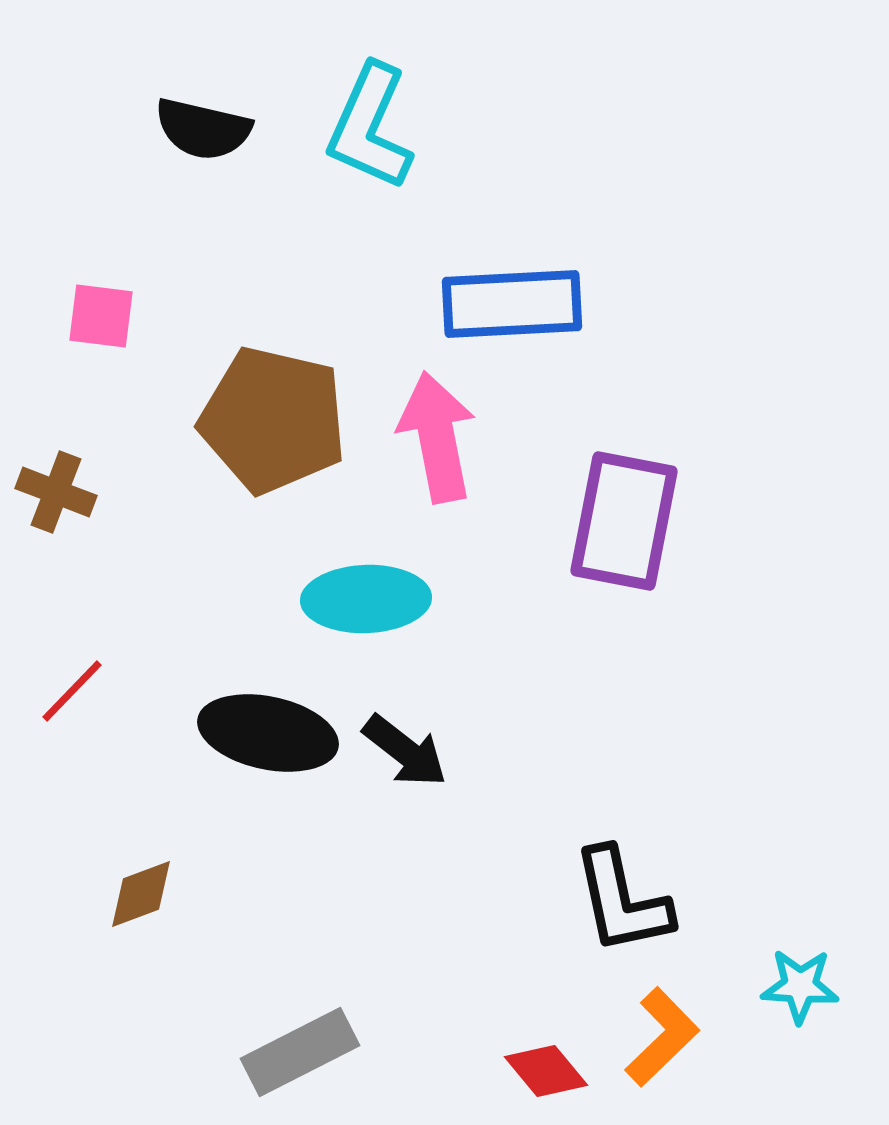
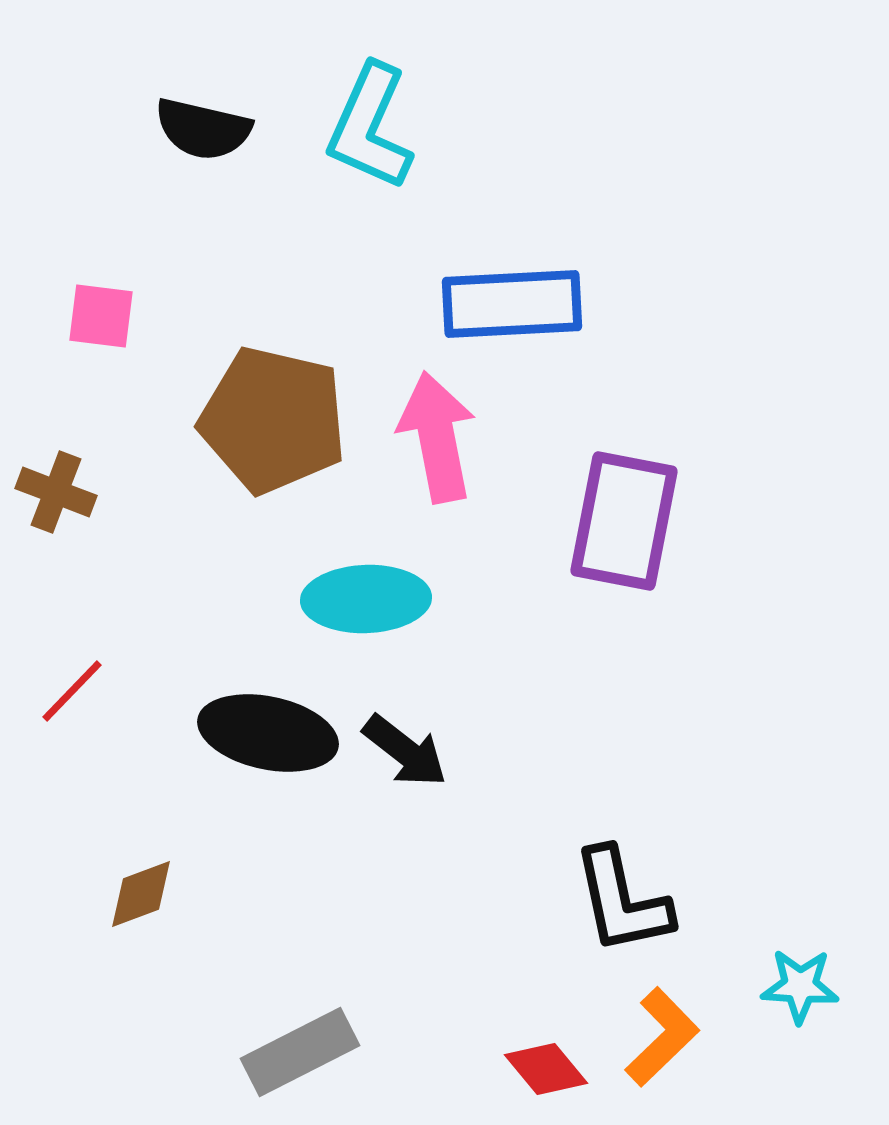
red diamond: moved 2 px up
